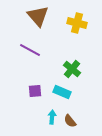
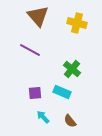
purple square: moved 2 px down
cyan arrow: moved 9 px left; rotated 48 degrees counterclockwise
